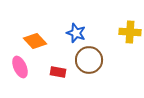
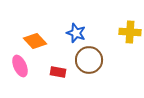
pink ellipse: moved 1 px up
